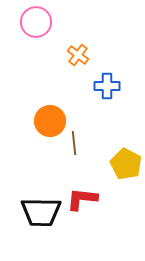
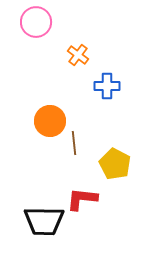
yellow pentagon: moved 11 px left
black trapezoid: moved 3 px right, 9 px down
